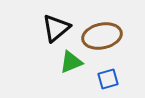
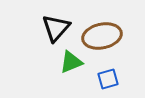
black triangle: rotated 8 degrees counterclockwise
